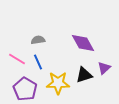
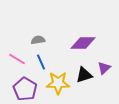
purple diamond: rotated 60 degrees counterclockwise
blue line: moved 3 px right
